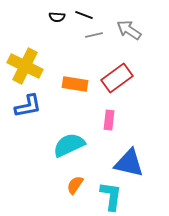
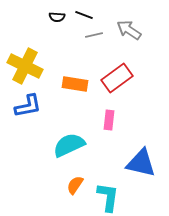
blue triangle: moved 12 px right
cyan L-shape: moved 3 px left, 1 px down
